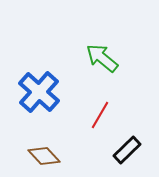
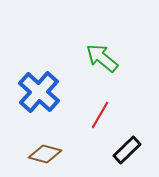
brown diamond: moved 1 px right, 2 px up; rotated 32 degrees counterclockwise
